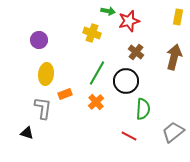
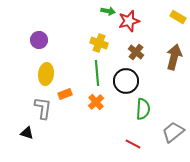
yellow rectangle: rotated 70 degrees counterclockwise
yellow cross: moved 7 px right, 10 px down
green line: rotated 35 degrees counterclockwise
red line: moved 4 px right, 8 px down
